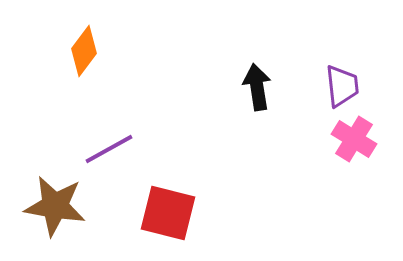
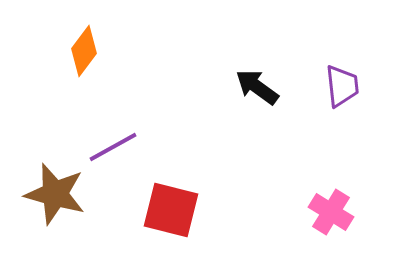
black arrow: rotated 45 degrees counterclockwise
pink cross: moved 23 px left, 73 px down
purple line: moved 4 px right, 2 px up
brown star: moved 12 px up; rotated 6 degrees clockwise
red square: moved 3 px right, 3 px up
